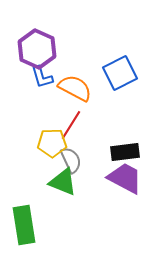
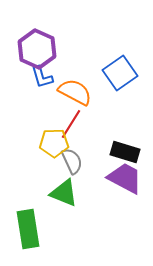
blue square: rotated 8 degrees counterclockwise
orange semicircle: moved 4 px down
red line: moved 1 px up
yellow pentagon: moved 2 px right
black rectangle: rotated 24 degrees clockwise
gray semicircle: moved 1 px right, 1 px down
green triangle: moved 1 px right, 11 px down
green rectangle: moved 4 px right, 4 px down
